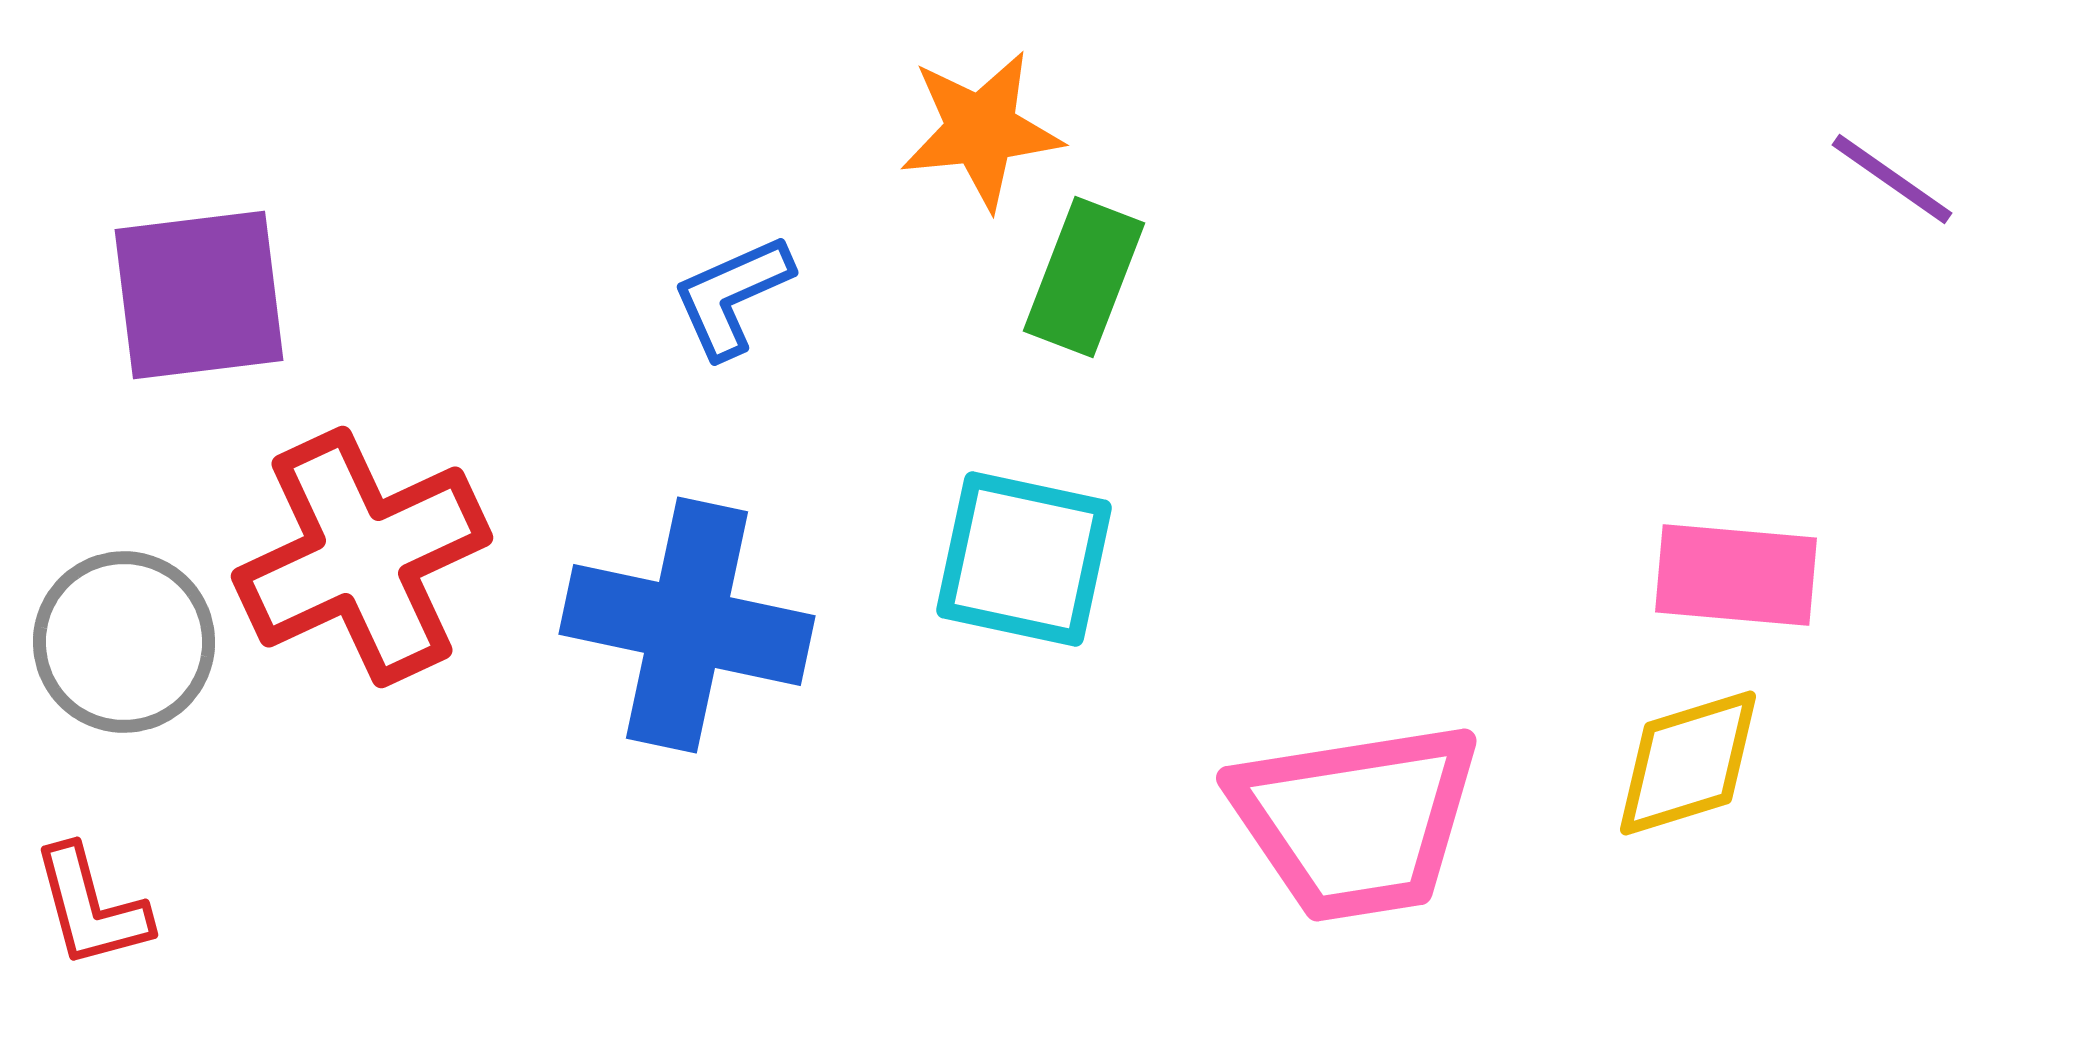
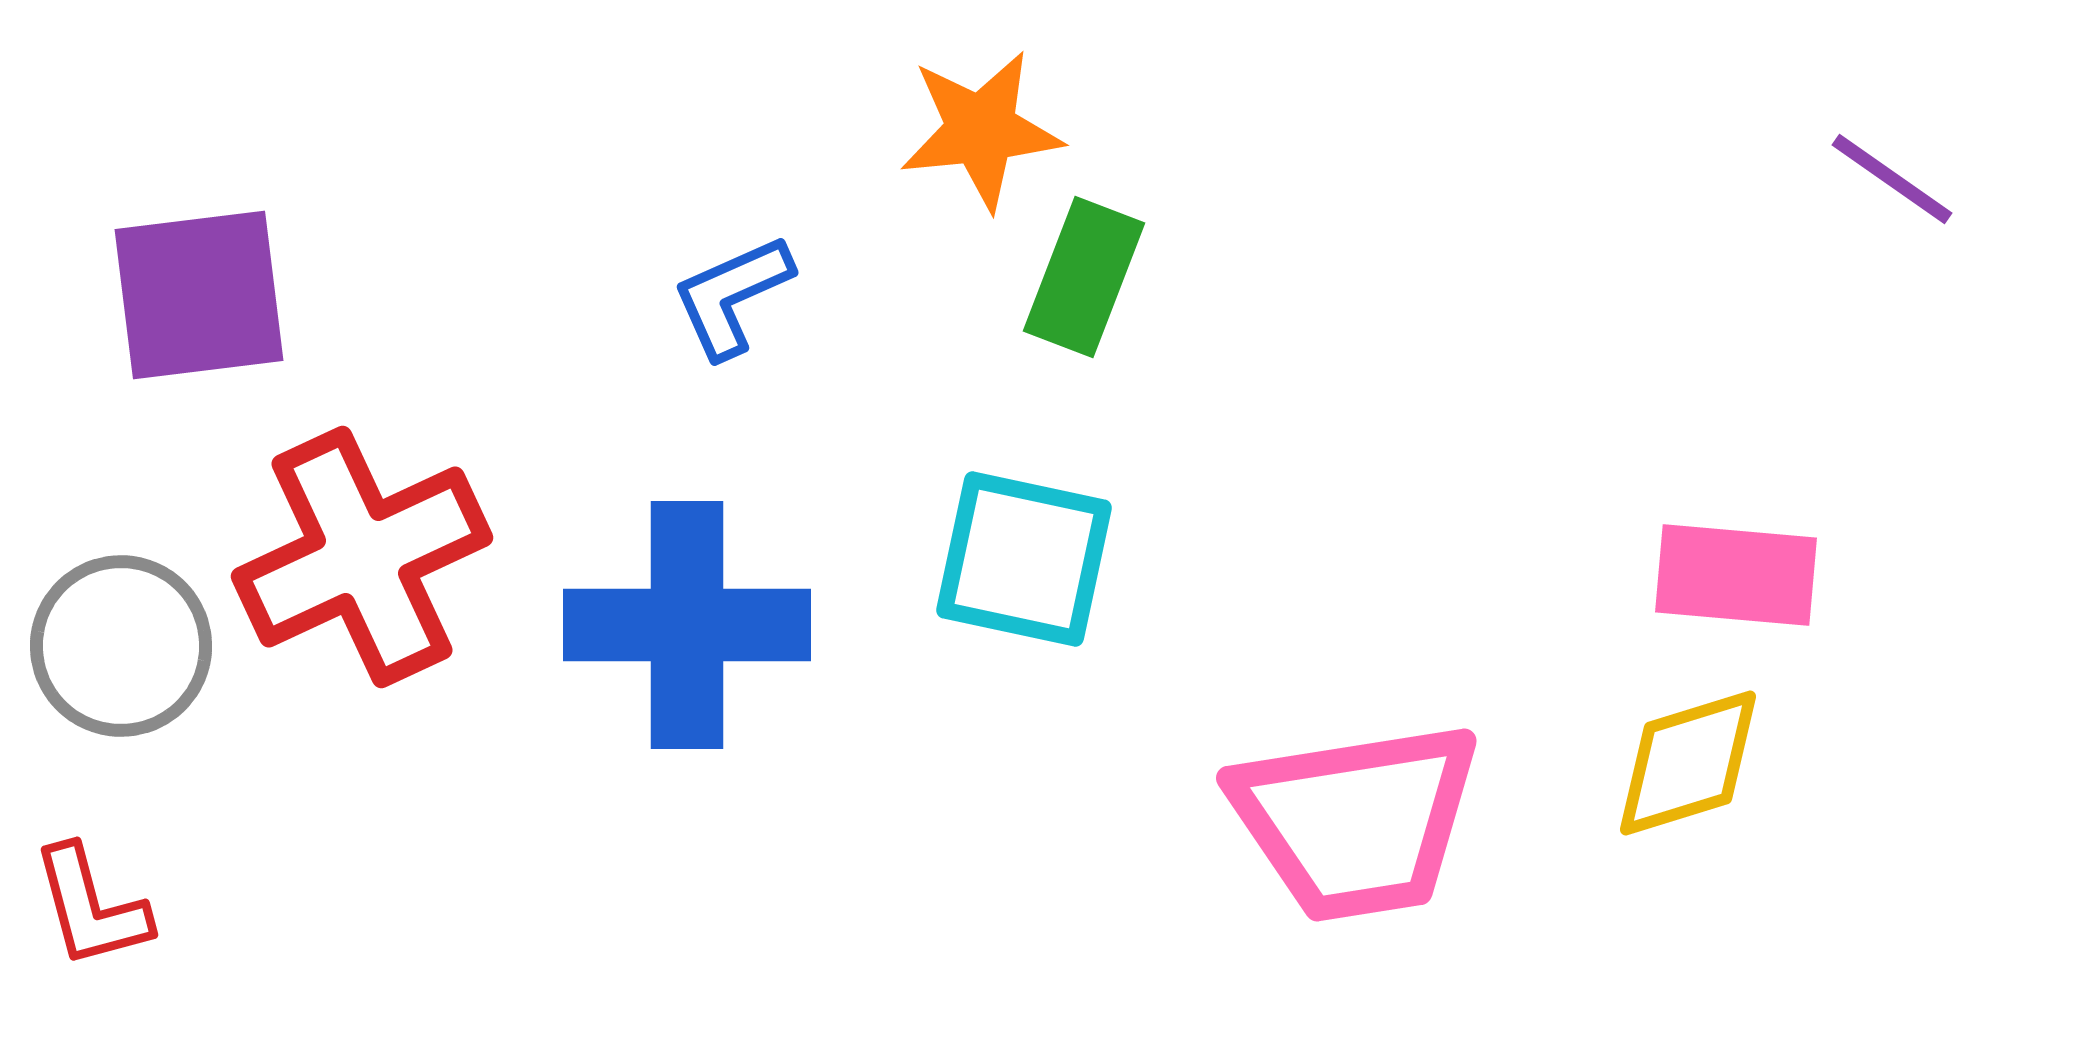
blue cross: rotated 12 degrees counterclockwise
gray circle: moved 3 px left, 4 px down
